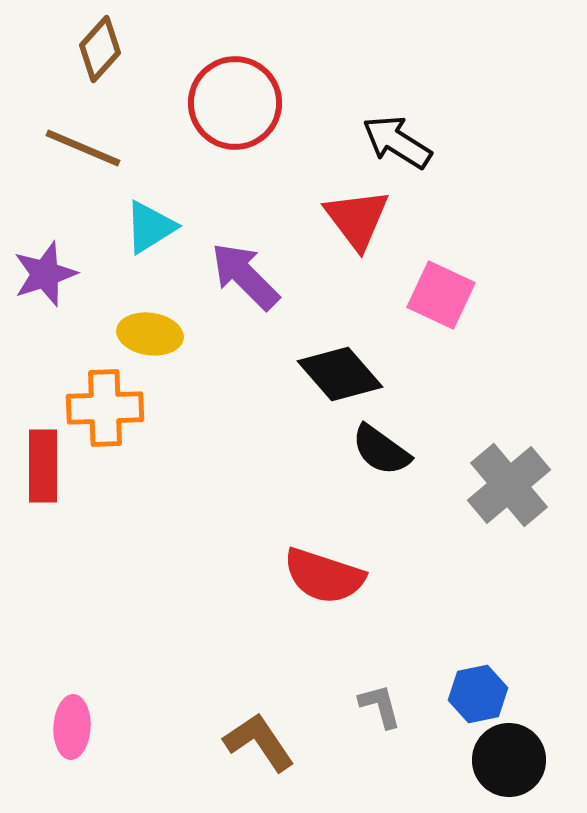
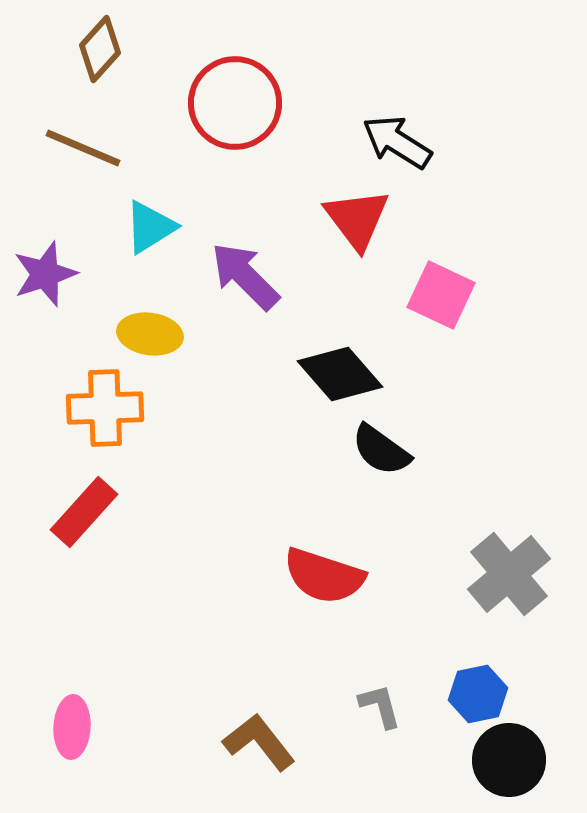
red rectangle: moved 41 px right, 46 px down; rotated 42 degrees clockwise
gray cross: moved 89 px down
brown L-shape: rotated 4 degrees counterclockwise
